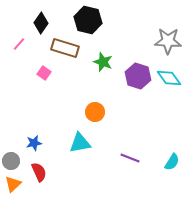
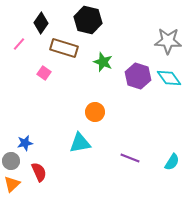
brown rectangle: moved 1 px left
blue star: moved 9 px left
orange triangle: moved 1 px left
